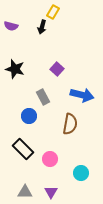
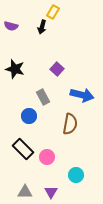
pink circle: moved 3 px left, 2 px up
cyan circle: moved 5 px left, 2 px down
